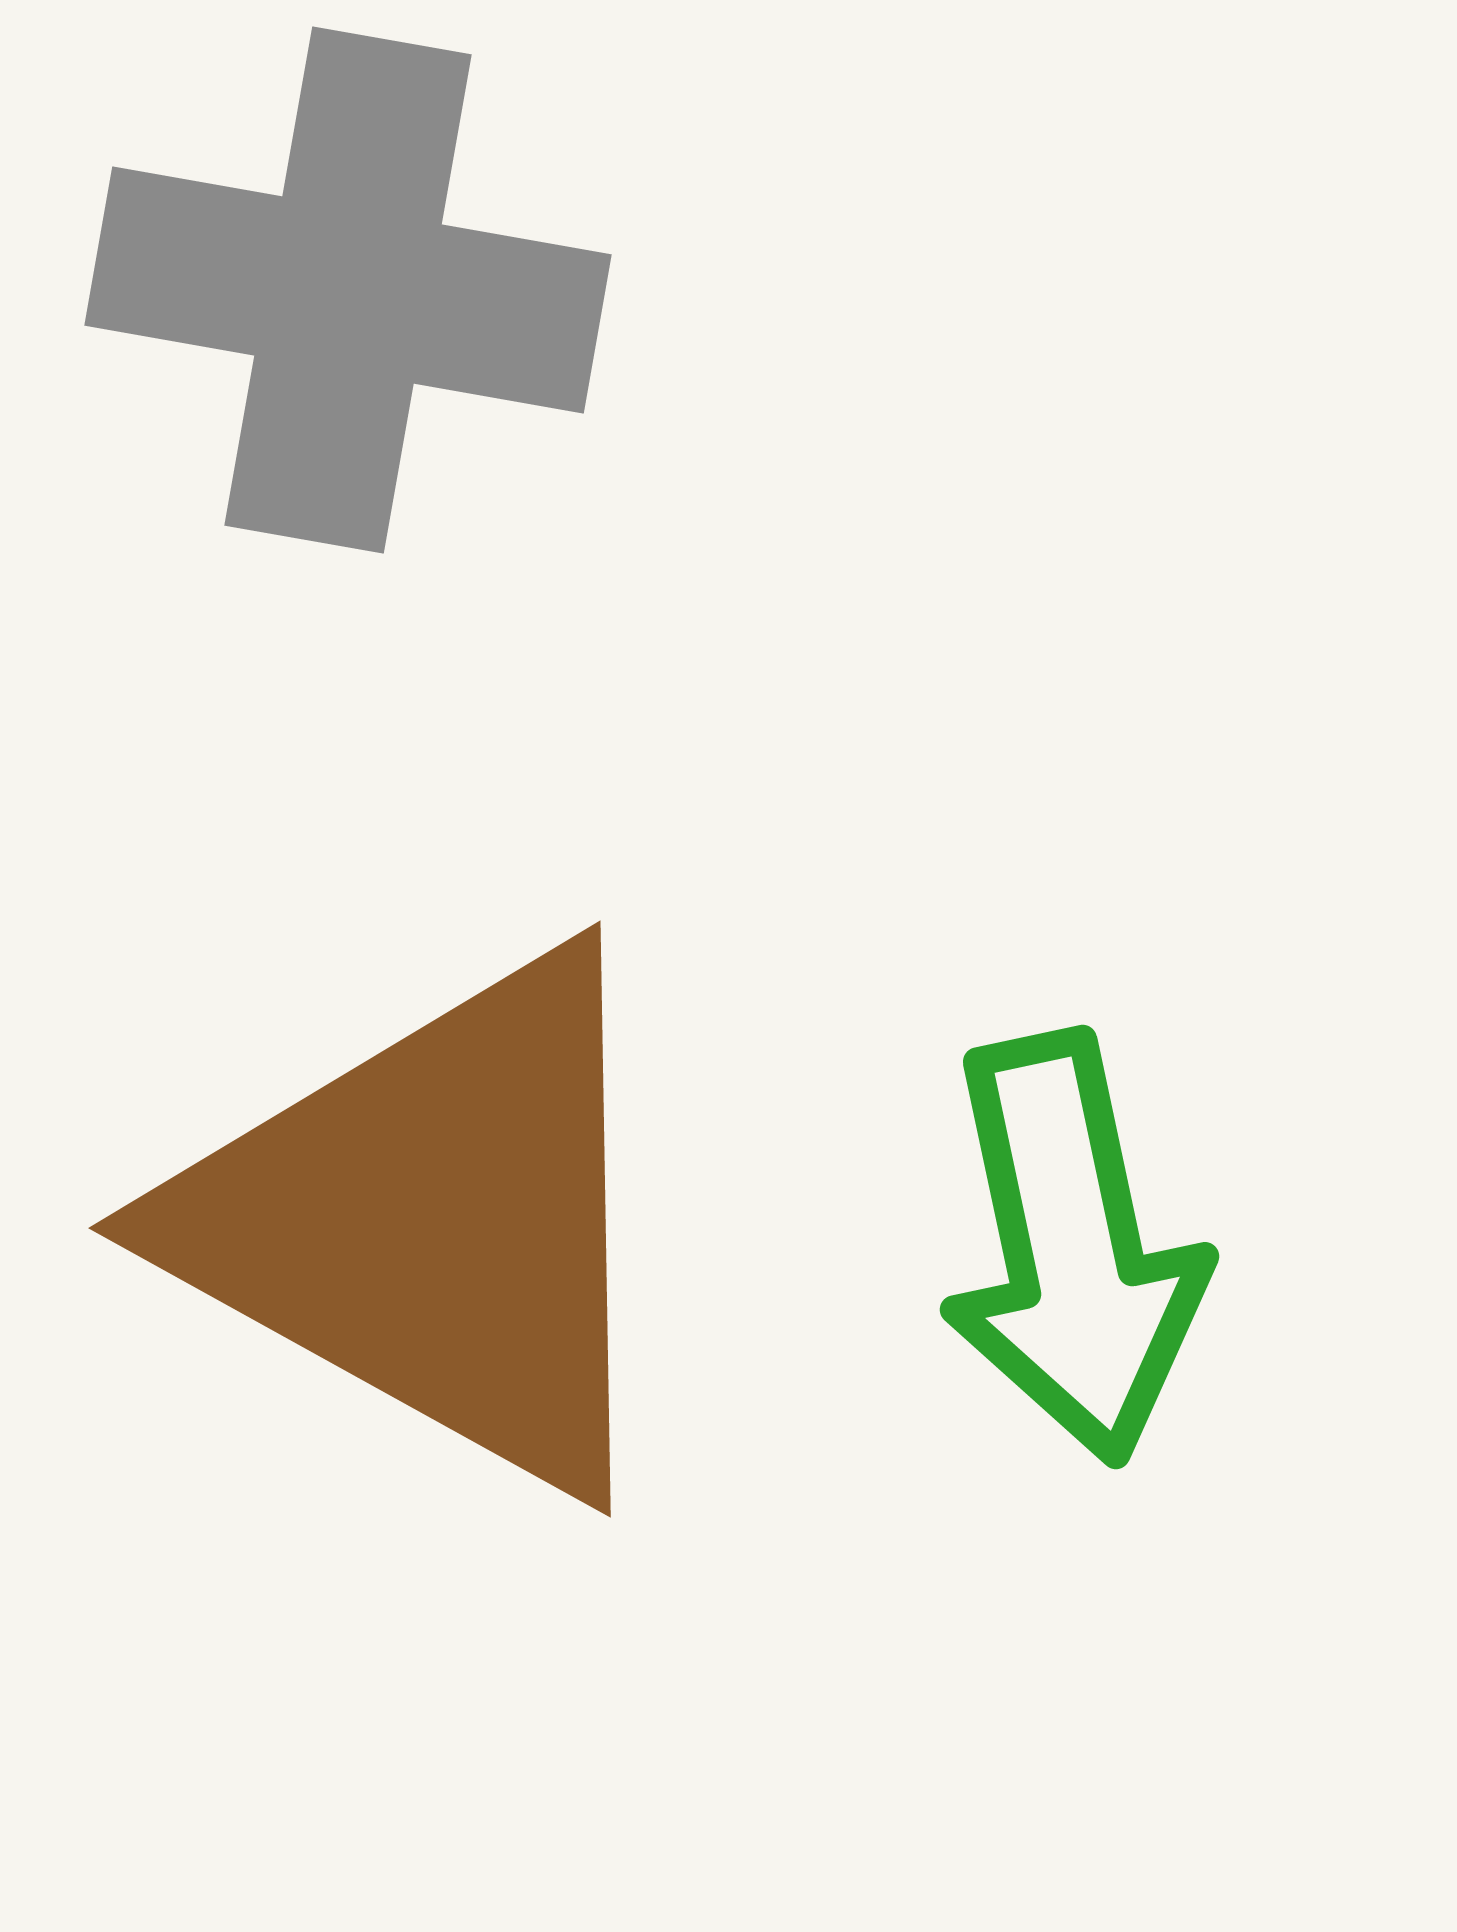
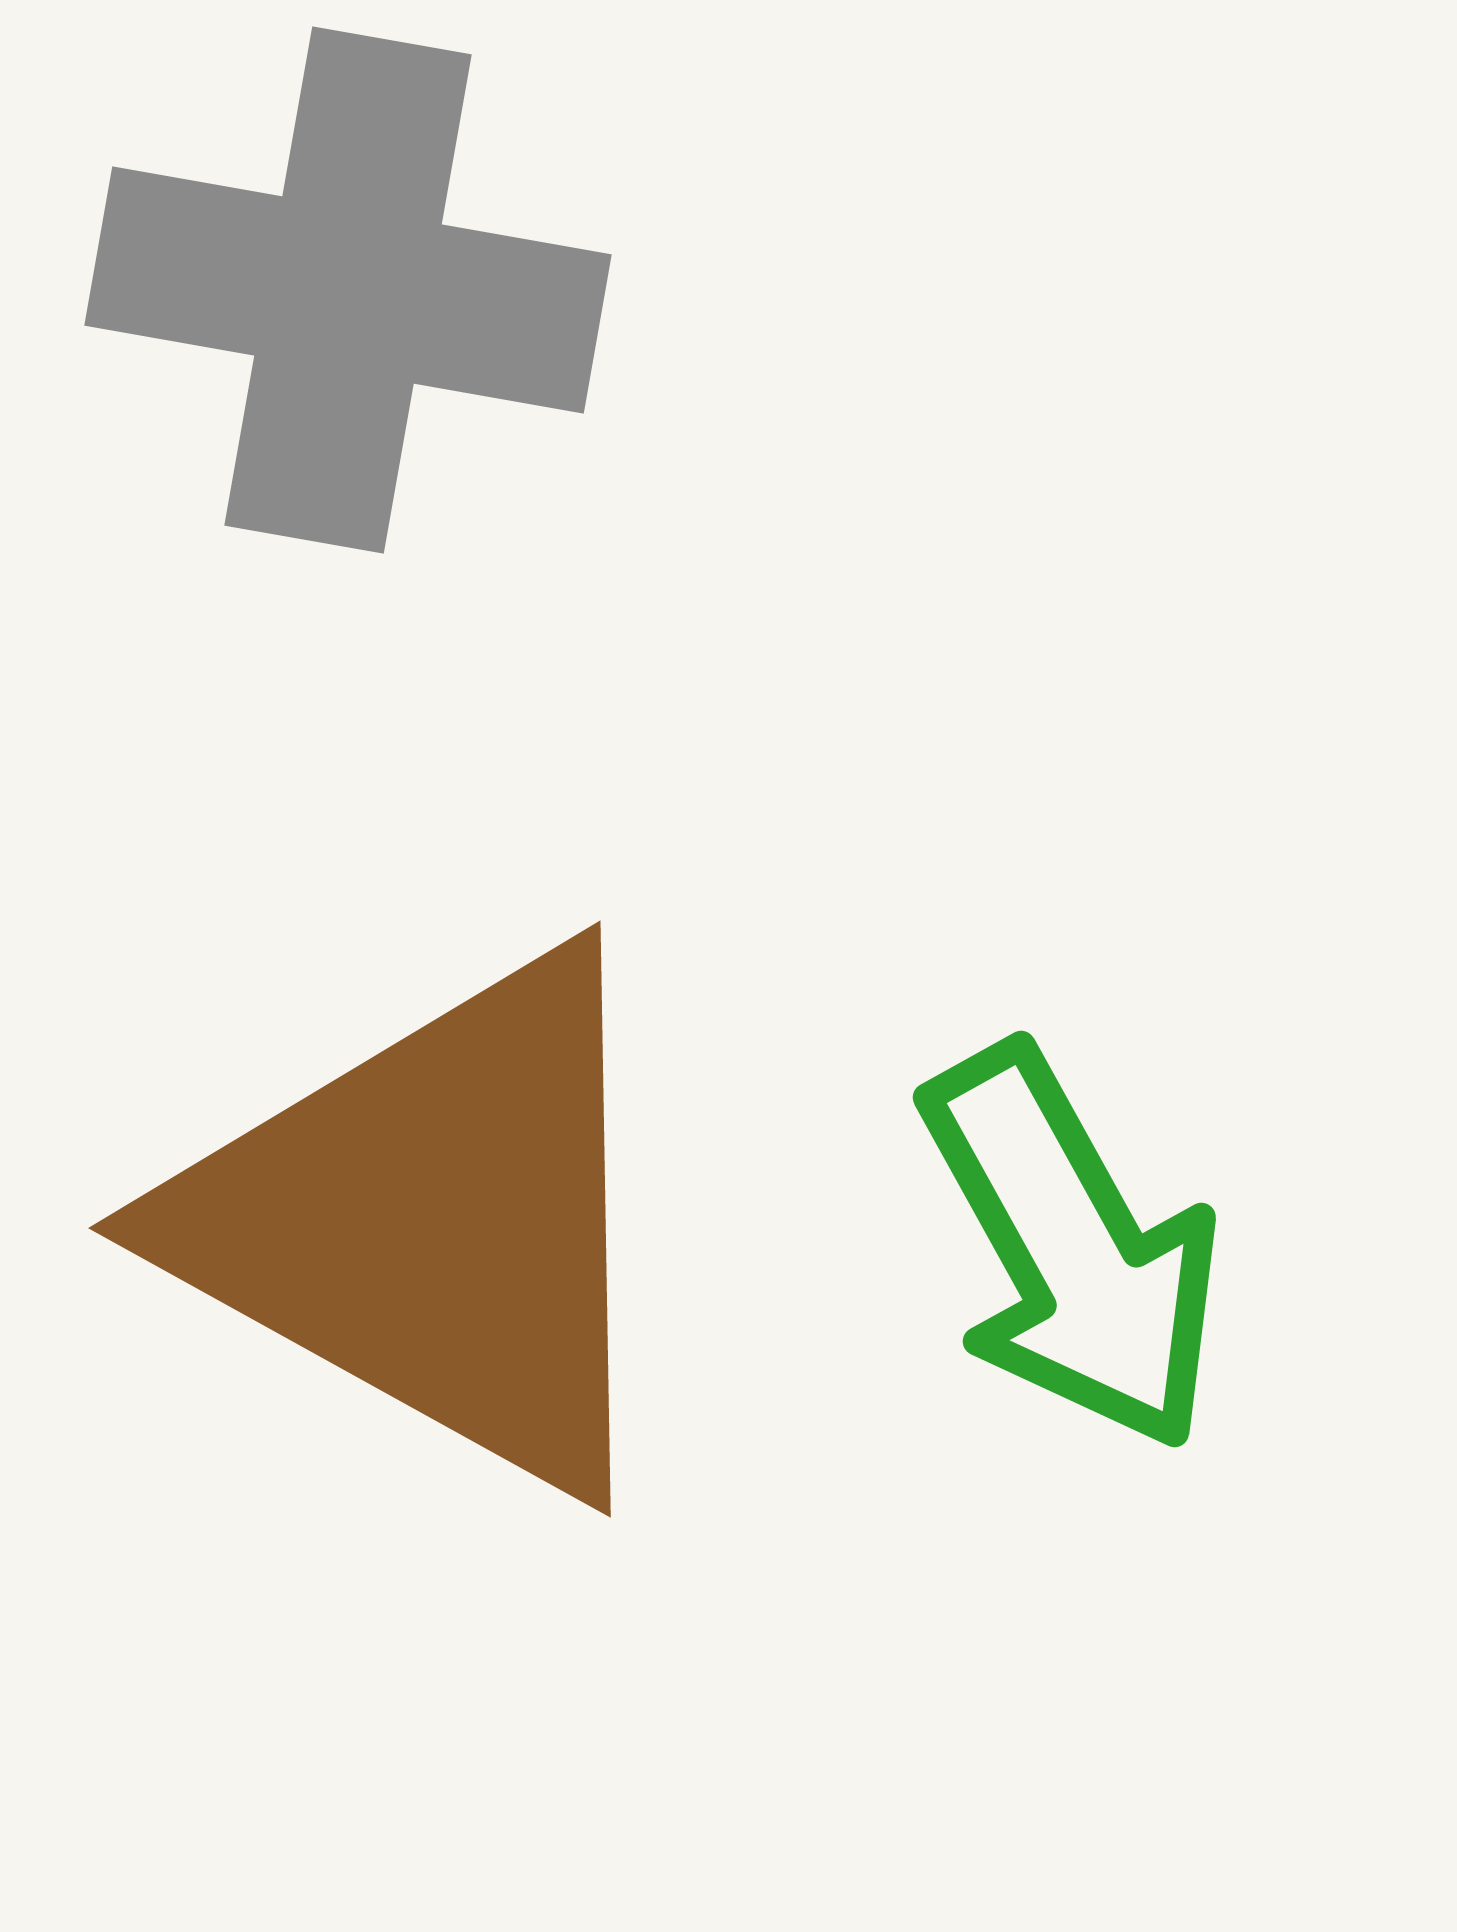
green arrow: rotated 17 degrees counterclockwise
